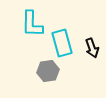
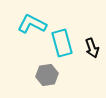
cyan L-shape: rotated 116 degrees clockwise
gray hexagon: moved 1 px left, 4 px down
